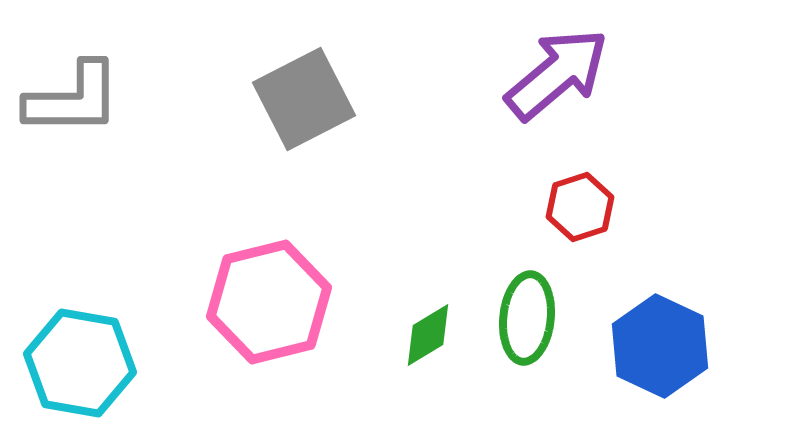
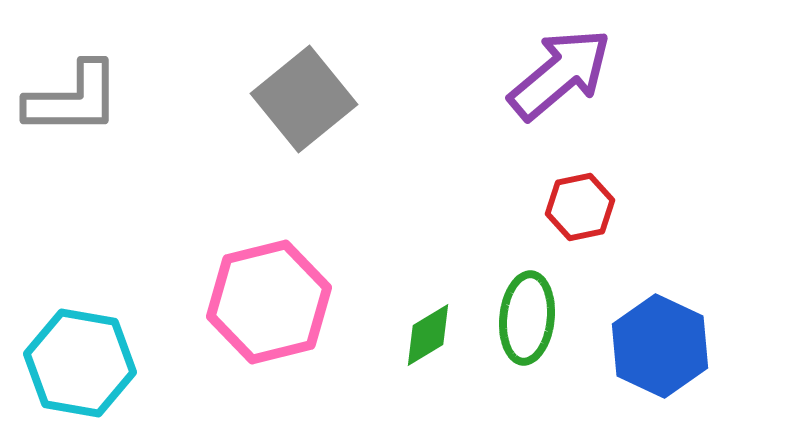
purple arrow: moved 3 px right
gray square: rotated 12 degrees counterclockwise
red hexagon: rotated 6 degrees clockwise
